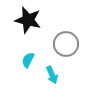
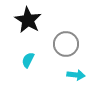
black star: rotated 16 degrees clockwise
cyan arrow: moved 24 px right; rotated 60 degrees counterclockwise
